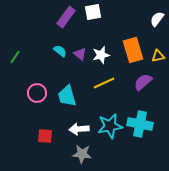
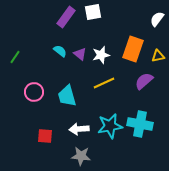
orange rectangle: moved 1 px up; rotated 35 degrees clockwise
purple semicircle: moved 1 px right, 1 px up
pink circle: moved 3 px left, 1 px up
gray star: moved 1 px left, 2 px down
